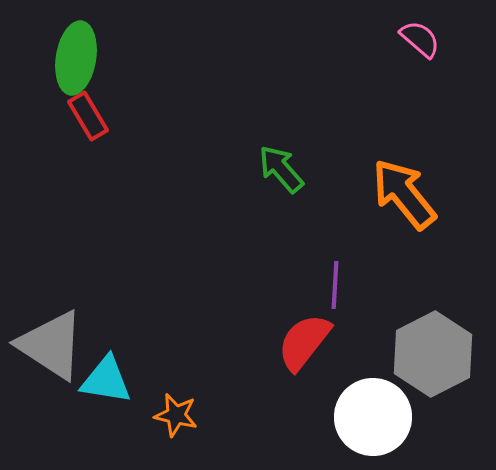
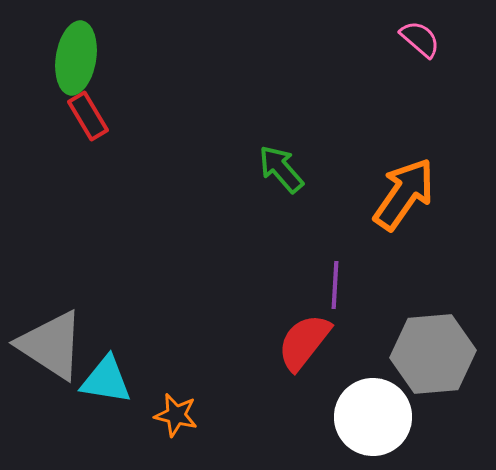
orange arrow: rotated 74 degrees clockwise
gray hexagon: rotated 22 degrees clockwise
